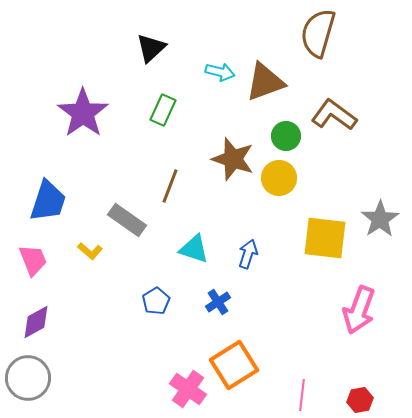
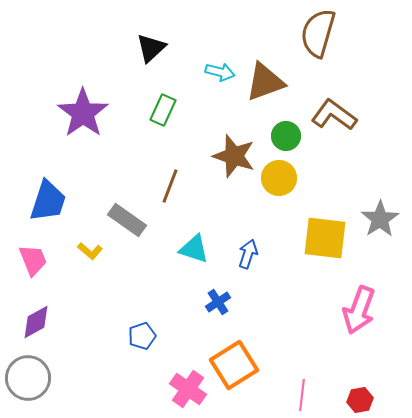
brown star: moved 1 px right, 3 px up
blue pentagon: moved 14 px left, 35 px down; rotated 12 degrees clockwise
